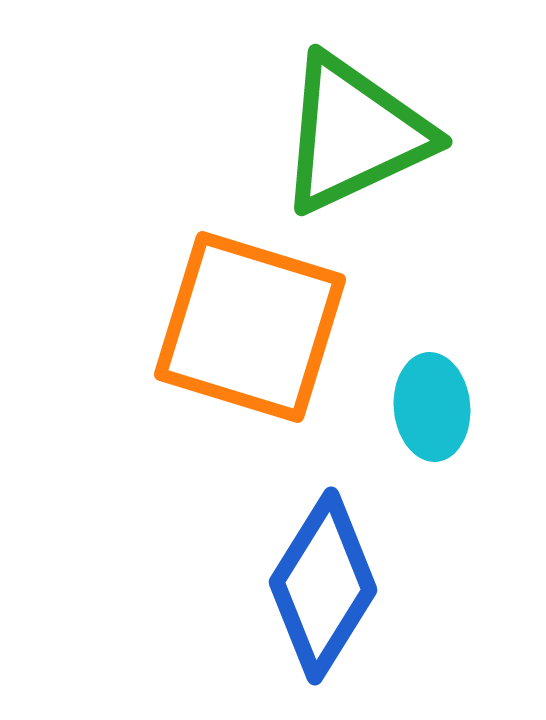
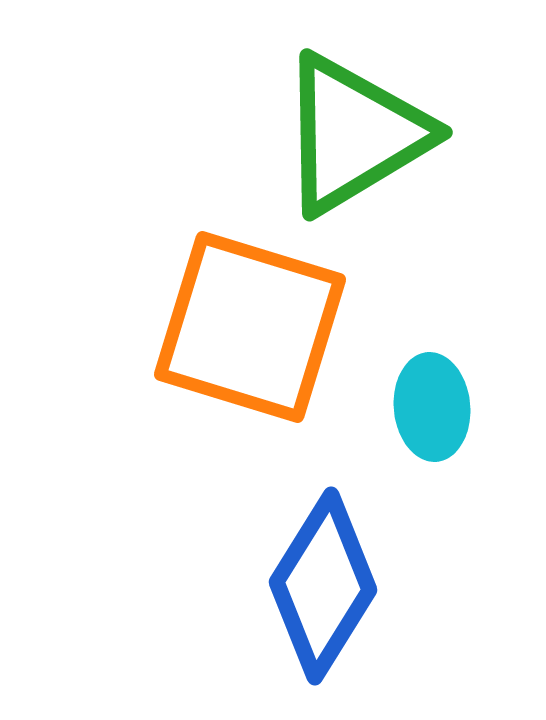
green triangle: rotated 6 degrees counterclockwise
